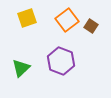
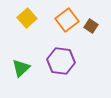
yellow square: rotated 24 degrees counterclockwise
purple hexagon: rotated 12 degrees counterclockwise
